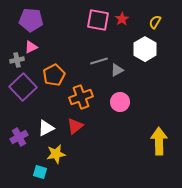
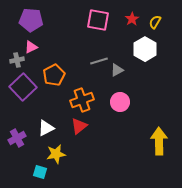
red star: moved 10 px right
orange cross: moved 1 px right, 3 px down
red triangle: moved 4 px right
purple cross: moved 2 px left, 1 px down
